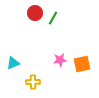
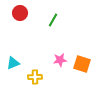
red circle: moved 15 px left
green line: moved 2 px down
orange square: rotated 30 degrees clockwise
yellow cross: moved 2 px right, 5 px up
